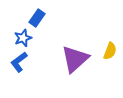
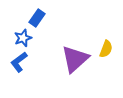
yellow semicircle: moved 4 px left, 2 px up
